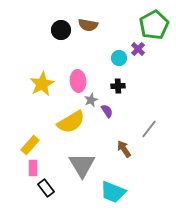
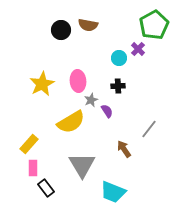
yellow rectangle: moved 1 px left, 1 px up
